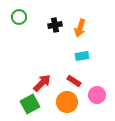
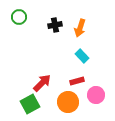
cyan rectangle: rotated 56 degrees clockwise
red rectangle: moved 3 px right; rotated 48 degrees counterclockwise
pink circle: moved 1 px left
orange circle: moved 1 px right
